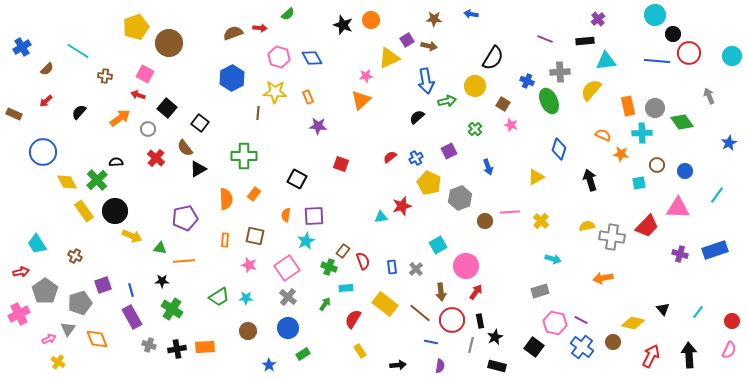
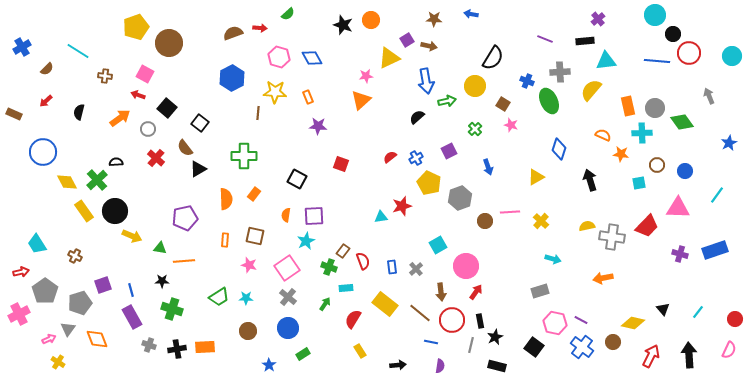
black semicircle at (79, 112): rotated 28 degrees counterclockwise
green cross at (172, 309): rotated 15 degrees counterclockwise
red circle at (732, 321): moved 3 px right, 2 px up
